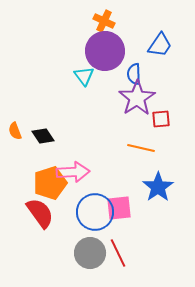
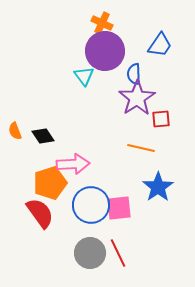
orange cross: moved 2 px left, 2 px down
pink arrow: moved 8 px up
blue circle: moved 4 px left, 7 px up
